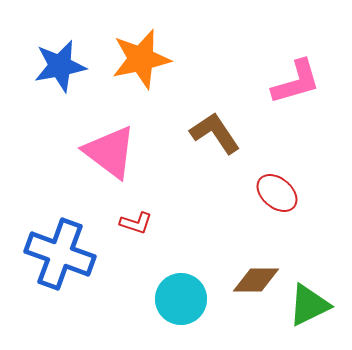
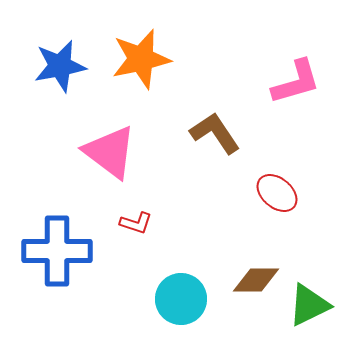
blue cross: moved 3 px left, 3 px up; rotated 20 degrees counterclockwise
